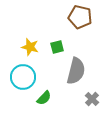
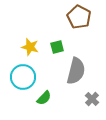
brown pentagon: moved 1 px left; rotated 15 degrees clockwise
